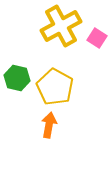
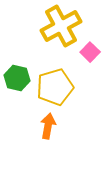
pink square: moved 7 px left, 14 px down; rotated 12 degrees clockwise
yellow pentagon: rotated 27 degrees clockwise
orange arrow: moved 1 px left, 1 px down
